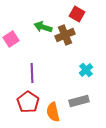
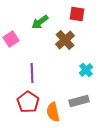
red square: rotated 21 degrees counterclockwise
green arrow: moved 3 px left, 5 px up; rotated 54 degrees counterclockwise
brown cross: moved 5 px down; rotated 18 degrees counterclockwise
